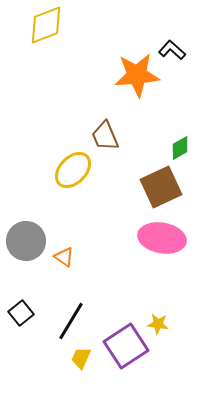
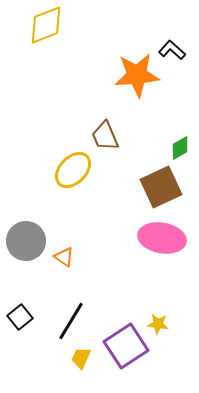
black square: moved 1 px left, 4 px down
